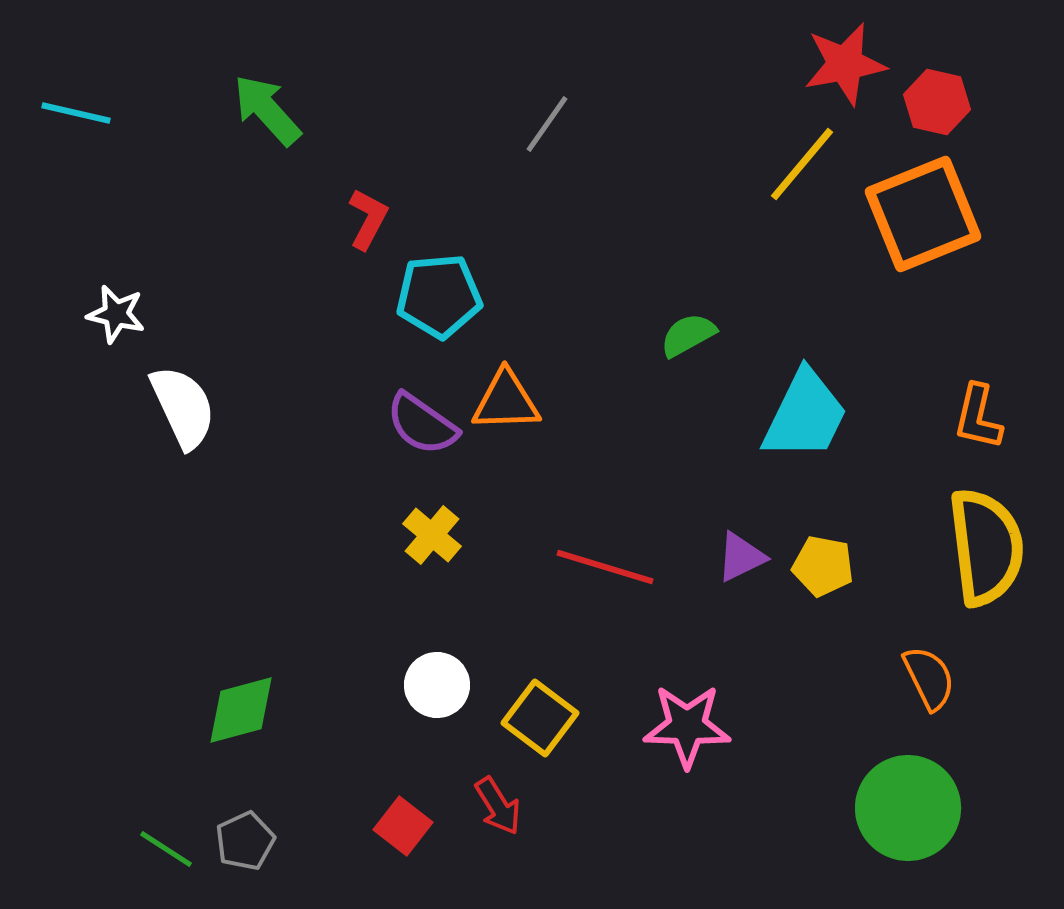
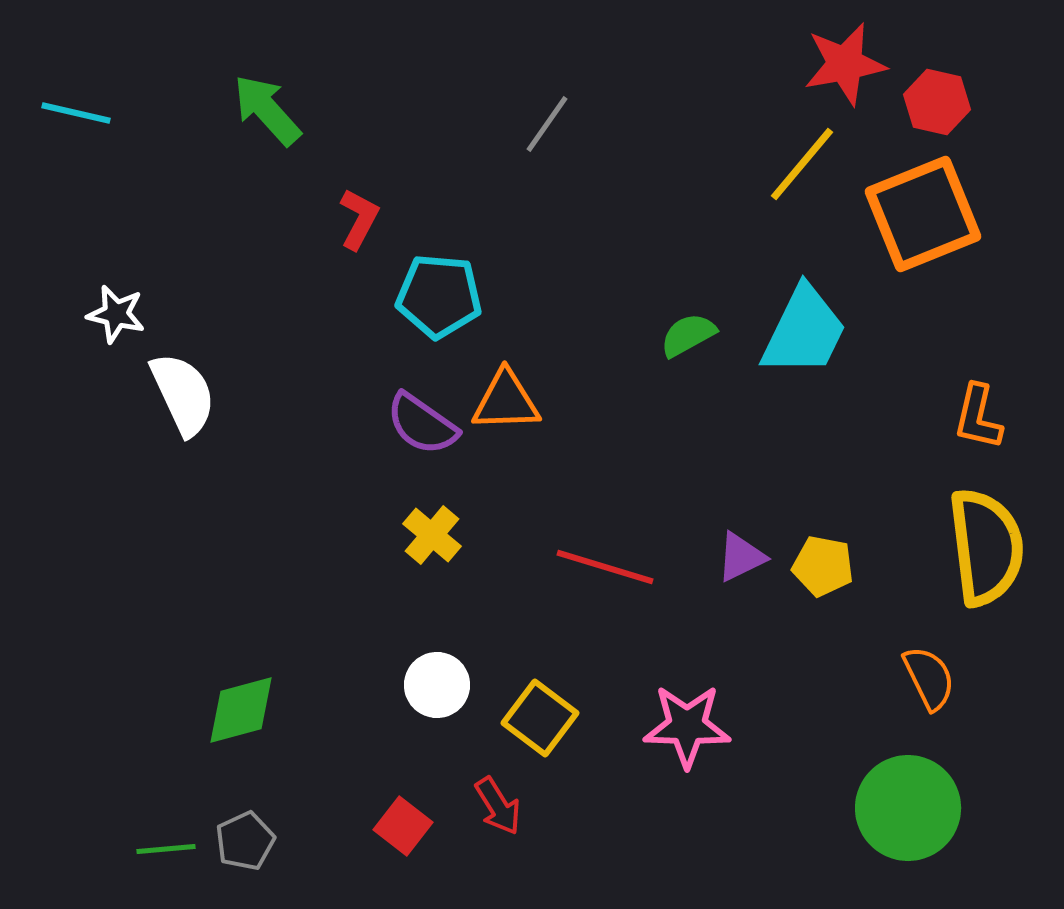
red L-shape: moved 9 px left
cyan pentagon: rotated 10 degrees clockwise
white semicircle: moved 13 px up
cyan trapezoid: moved 1 px left, 84 px up
green line: rotated 38 degrees counterclockwise
